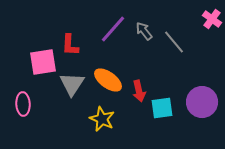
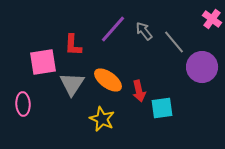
red L-shape: moved 3 px right
purple circle: moved 35 px up
